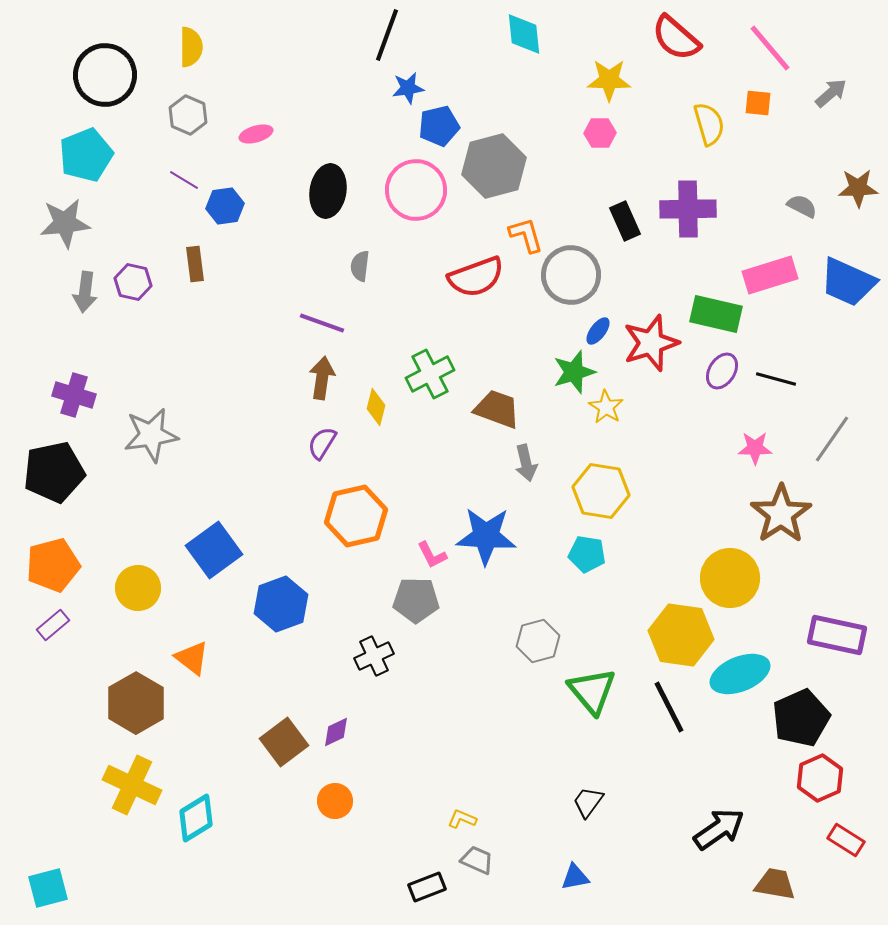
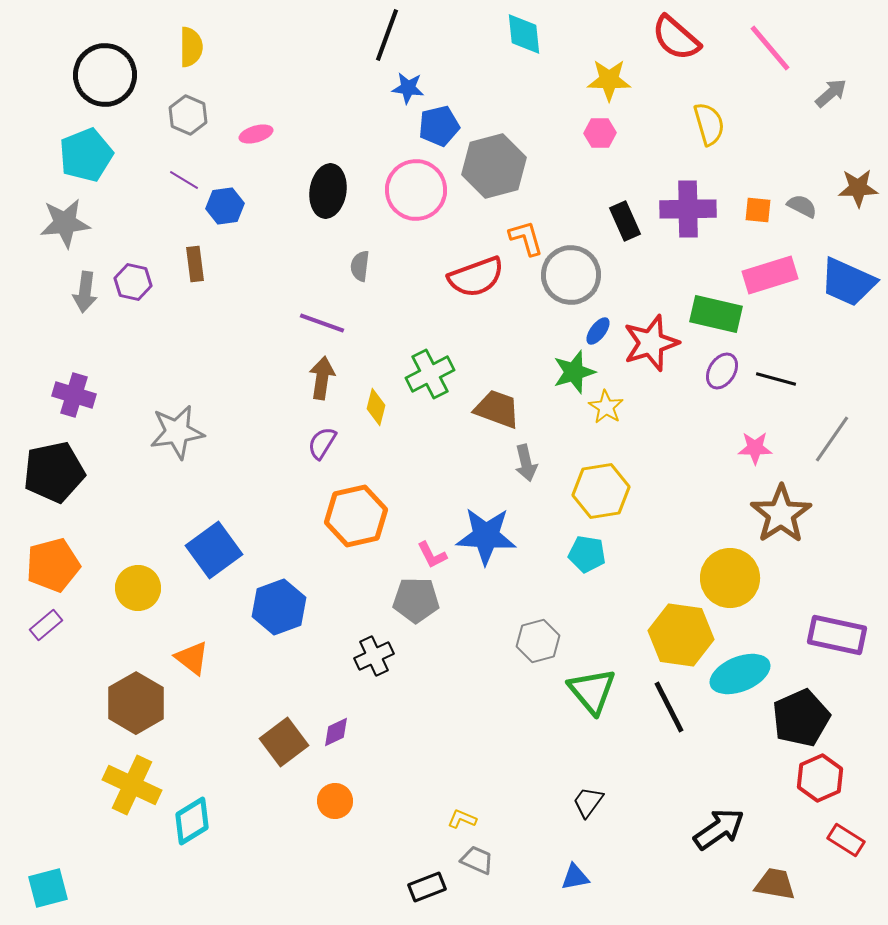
blue star at (408, 88): rotated 16 degrees clockwise
orange square at (758, 103): moved 107 px down
orange L-shape at (526, 235): moved 3 px down
gray star at (151, 435): moved 26 px right, 3 px up
yellow hexagon at (601, 491): rotated 18 degrees counterclockwise
blue hexagon at (281, 604): moved 2 px left, 3 px down
purple rectangle at (53, 625): moved 7 px left
cyan diamond at (196, 818): moved 4 px left, 3 px down
